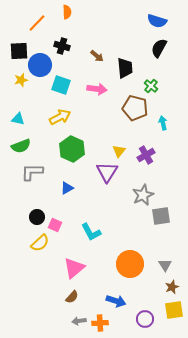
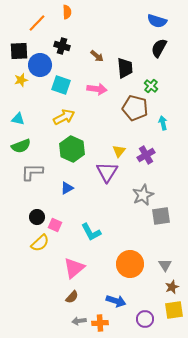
yellow arrow: moved 4 px right
